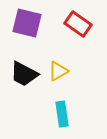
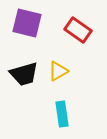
red rectangle: moved 6 px down
black trapezoid: rotated 44 degrees counterclockwise
